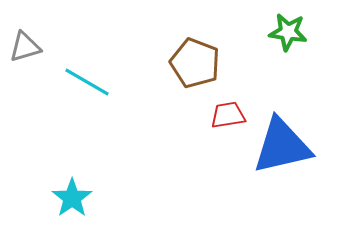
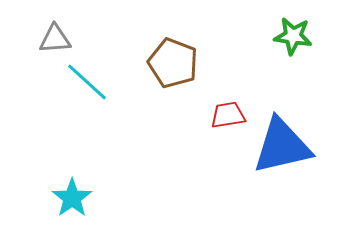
green star: moved 5 px right, 4 px down
gray triangle: moved 30 px right, 8 px up; rotated 12 degrees clockwise
brown pentagon: moved 22 px left
cyan line: rotated 12 degrees clockwise
